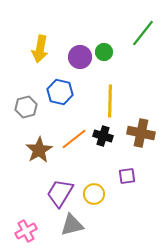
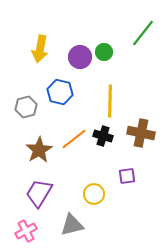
purple trapezoid: moved 21 px left
